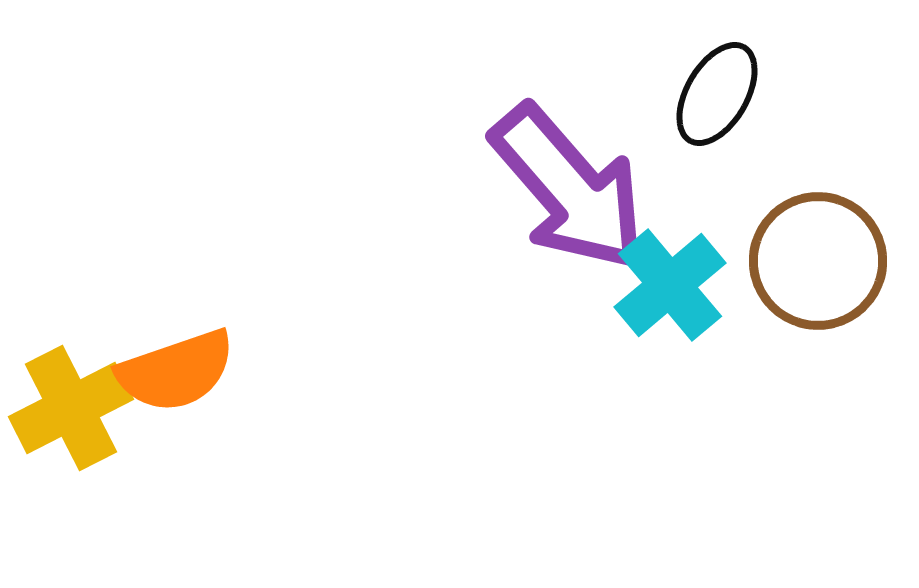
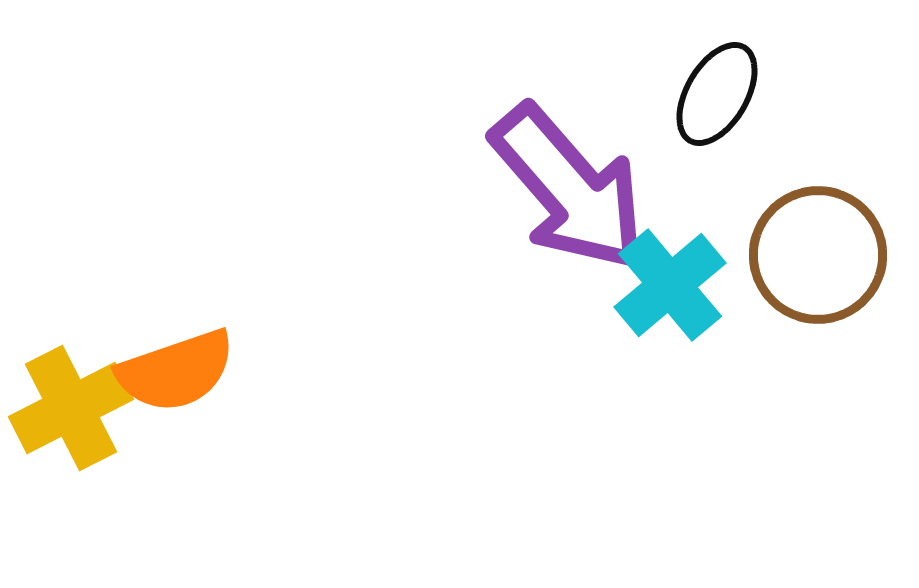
brown circle: moved 6 px up
